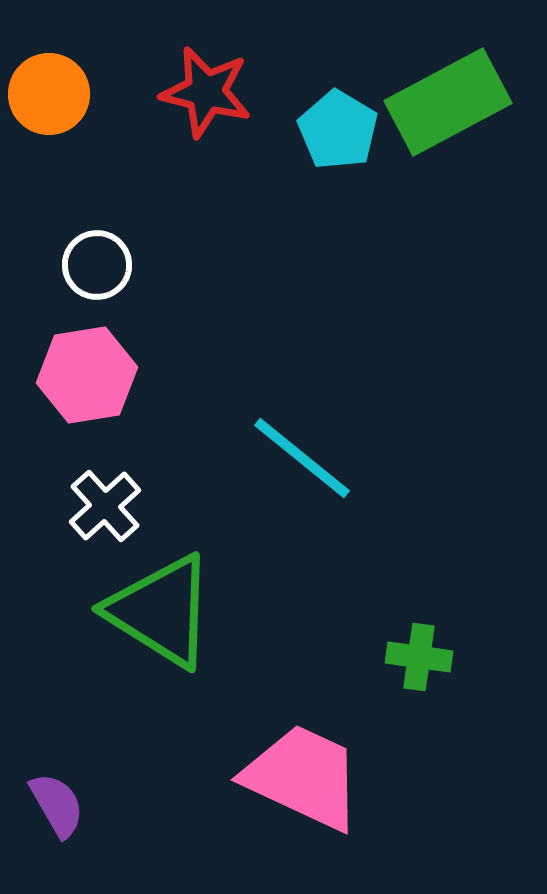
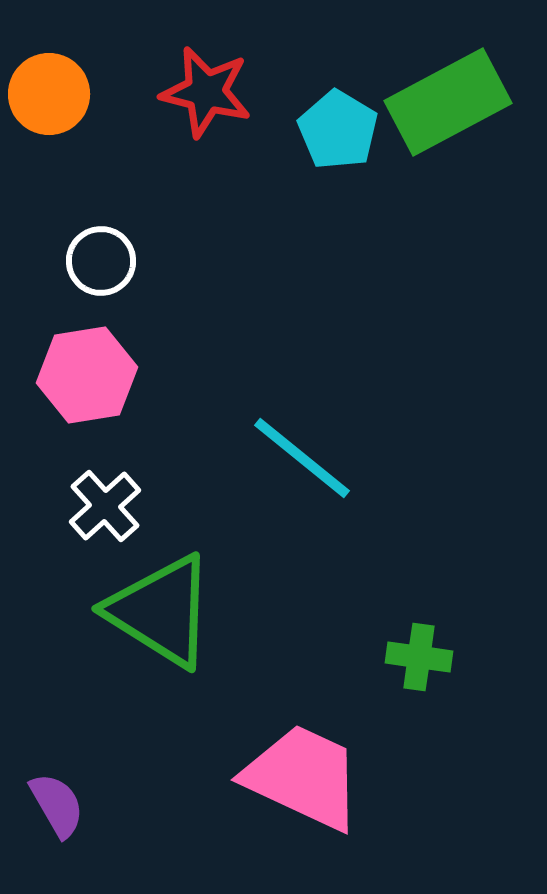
white circle: moved 4 px right, 4 px up
